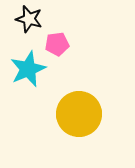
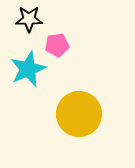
black star: rotated 16 degrees counterclockwise
pink pentagon: moved 1 px down
